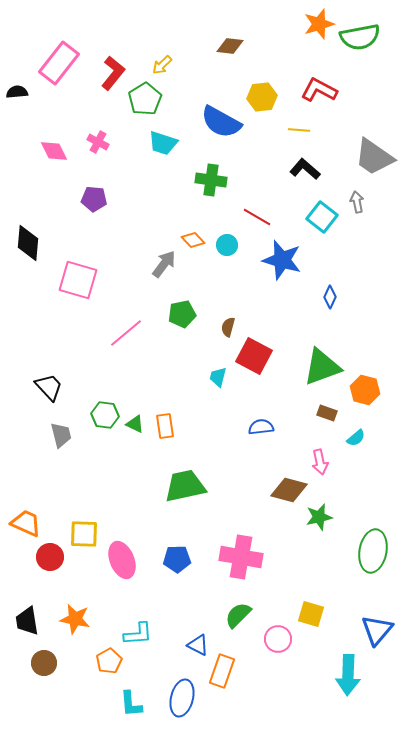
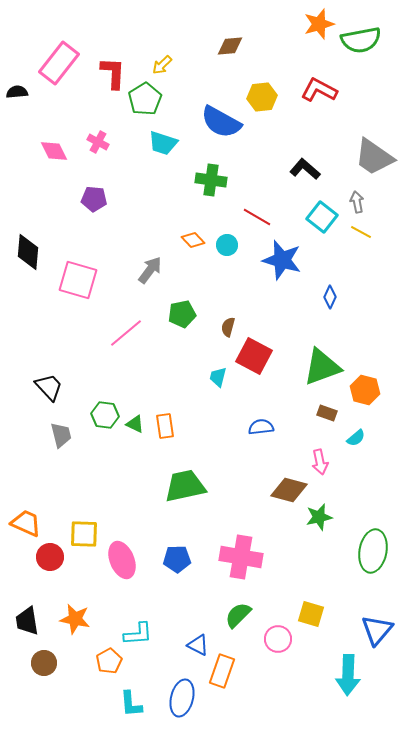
green semicircle at (360, 37): moved 1 px right, 3 px down
brown diamond at (230, 46): rotated 12 degrees counterclockwise
red L-shape at (113, 73): rotated 36 degrees counterclockwise
yellow line at (299, 130): moved 62 px right, 102 px down; rotated 25 degrees clockwise
black diamond at (28, 243): moved 9 px down
gray arrow at (164, 264): moved 14 px left, 6 px down
